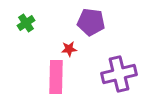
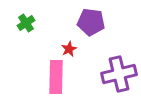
red star: rotated 21 degrees counterclockwise
